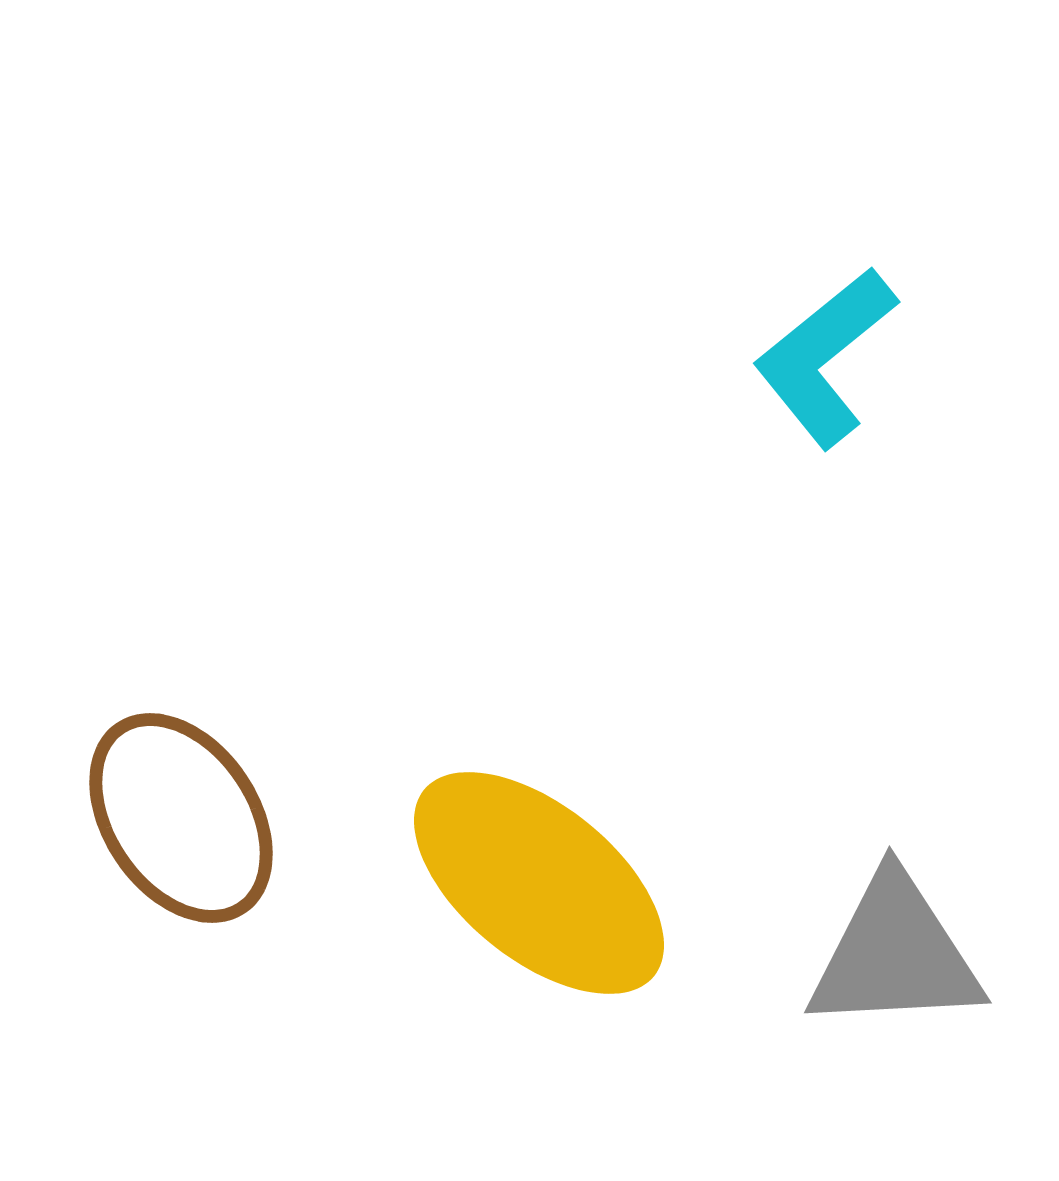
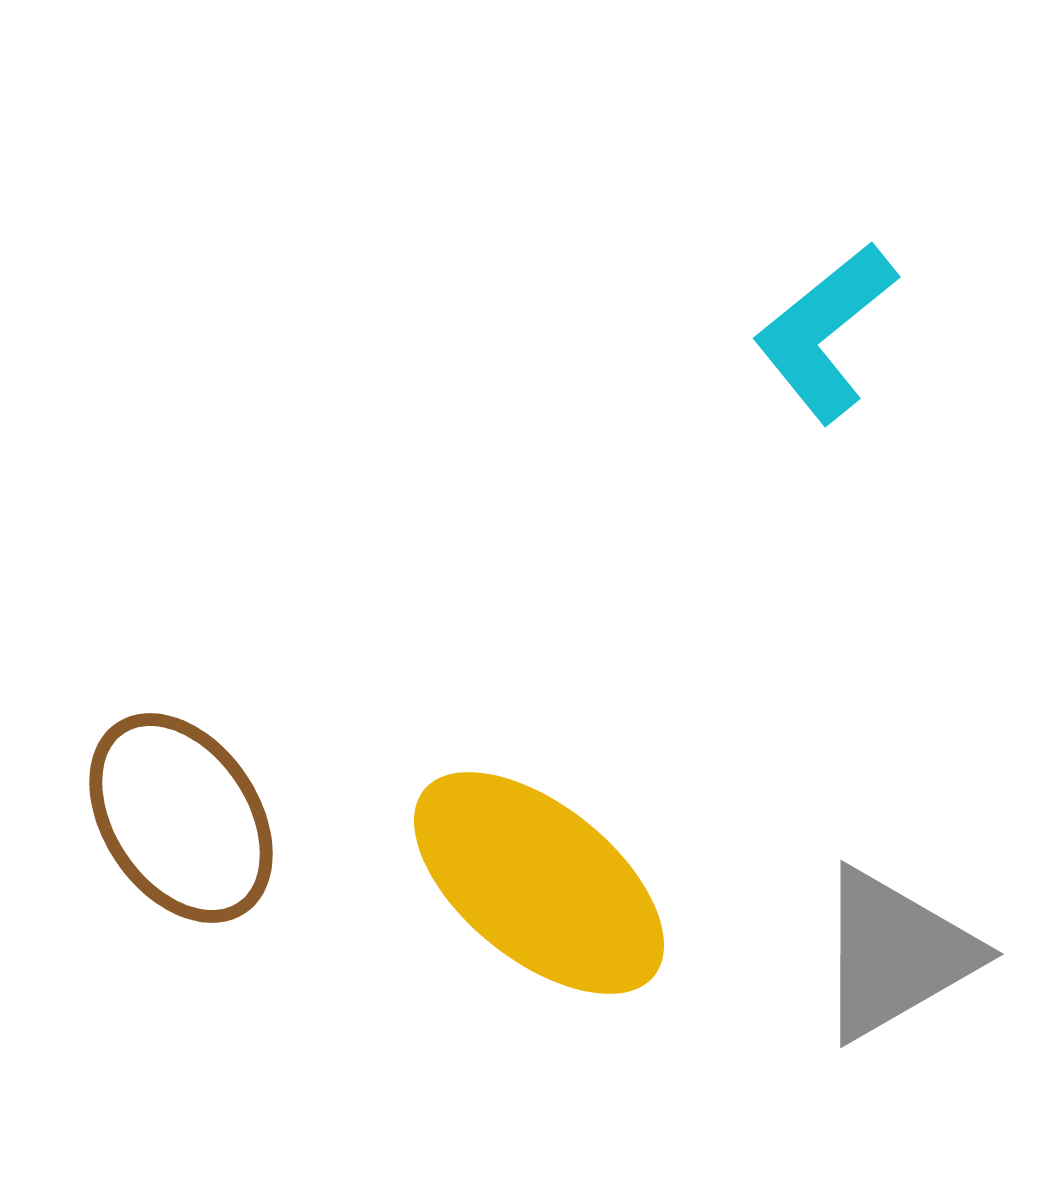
cyan L-shape: moved 25 px up
gray triangle: rotated 27 degrees counterclockwise
